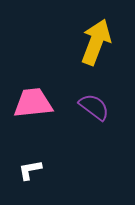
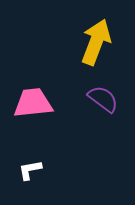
purple semicircle: moved 9 px right, 8 px up
